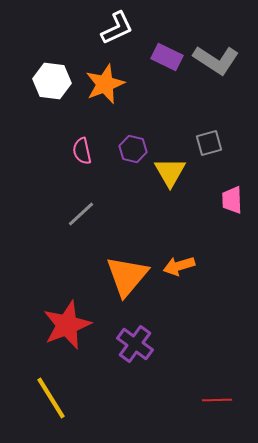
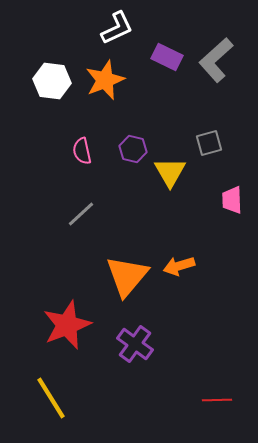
gray L-shape: rotated 105 degrees clockwise
orange star: moved 4 px up
